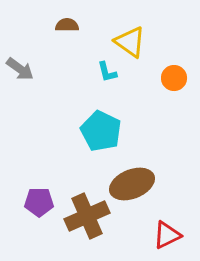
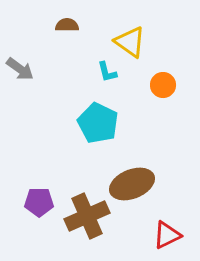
orange circle: moved 11 px left, 7 px down
cyan pentagon: moved 3 px left, 8 px up
